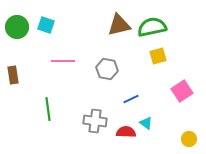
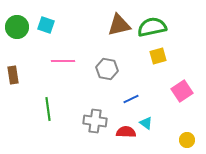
yellow circle: moved 2 px left, 1 px down
